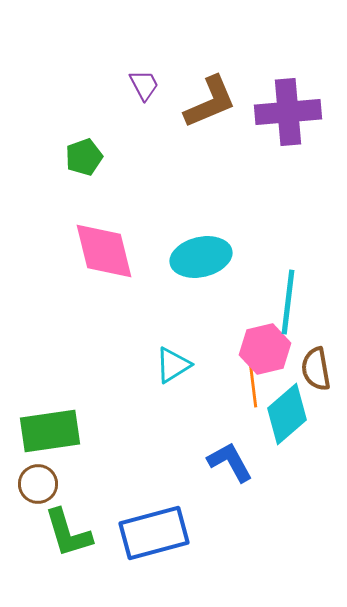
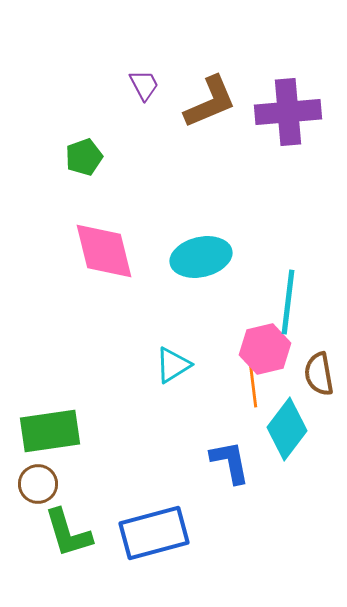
brown semicircle: moved 3 px right, 5 px down
cyan diamond: moved 15 px down; rotated 12 degrees counterclockwise
blue L-shape: rotated 18 degrees clockwise
